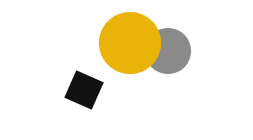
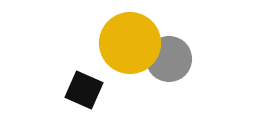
gray circle: moved 1 px right, 8 px down
